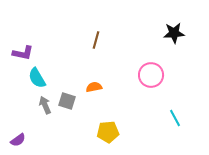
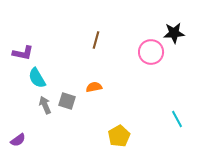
pink circle: moved 23 px up
cyan line: moved 2 px right, 1 px down
yellow pentagon: moved 11 px right, 4 px down; rotated 25 degrees counterclockwise
